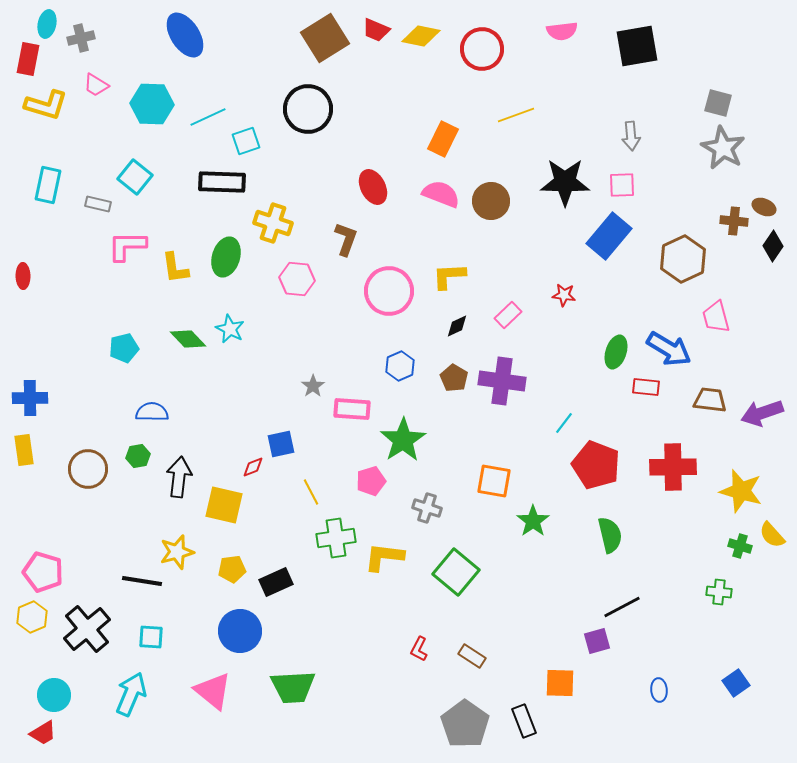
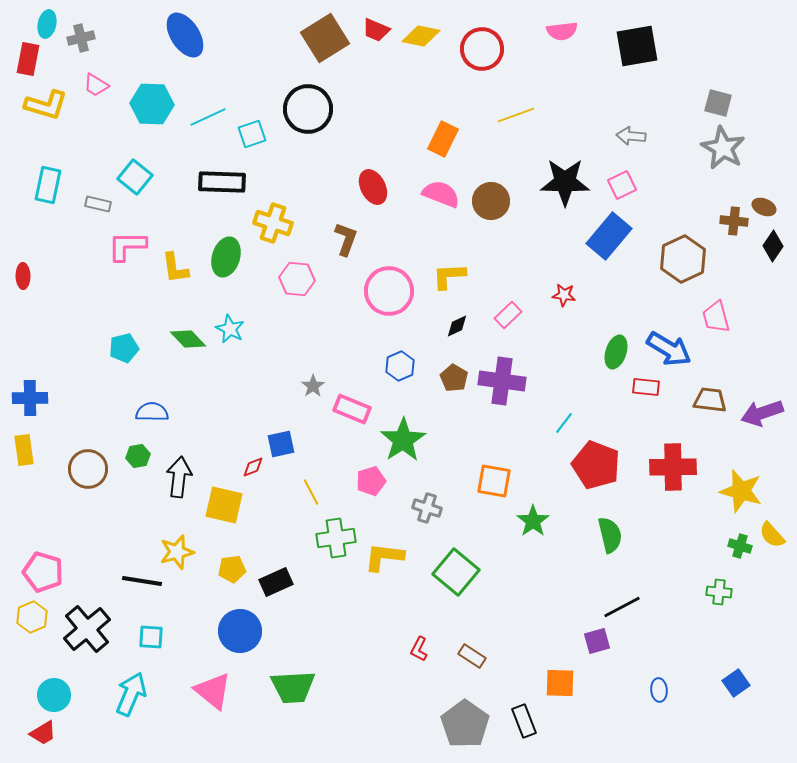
gray arrow at (631, 136): rotated 100 degrees clockwise
cyan square at (246, 141): moved 6 px right, 7 px up
pink square at (622, 185): rotated 24 degrees counterclockwise
pink rectangle at (352, 409): rotated 18 degrees clockwise
